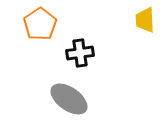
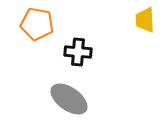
orange pentagon: moved 3 px left; rotated 28 degrees counterclockwise
black cross: moved 2 px left, 1 px up; rotated 12 degrees clockwise
